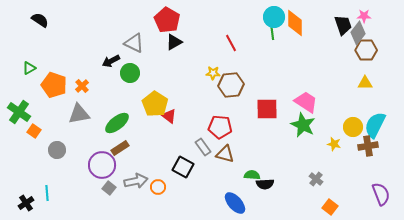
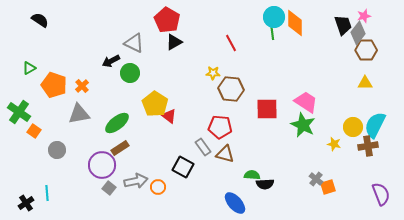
pink star at (364, 16): rotated 16 degrees counterclockwise
brown hexagon at (231, 85): moved 4 px down; rotated 10 degrees clockwise
orange square at (330, 207): moved 2 px left, 20 px up; rotated 35 degrees clockwise
